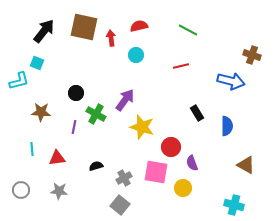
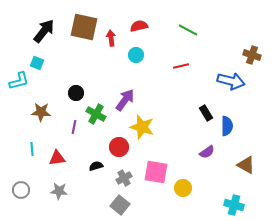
black rectangle: moved 9 px right
red circle: moved 52 px left
purple semicircle: moved 15 px right, 11 px up; rotated 105 degrees counterclockwise
